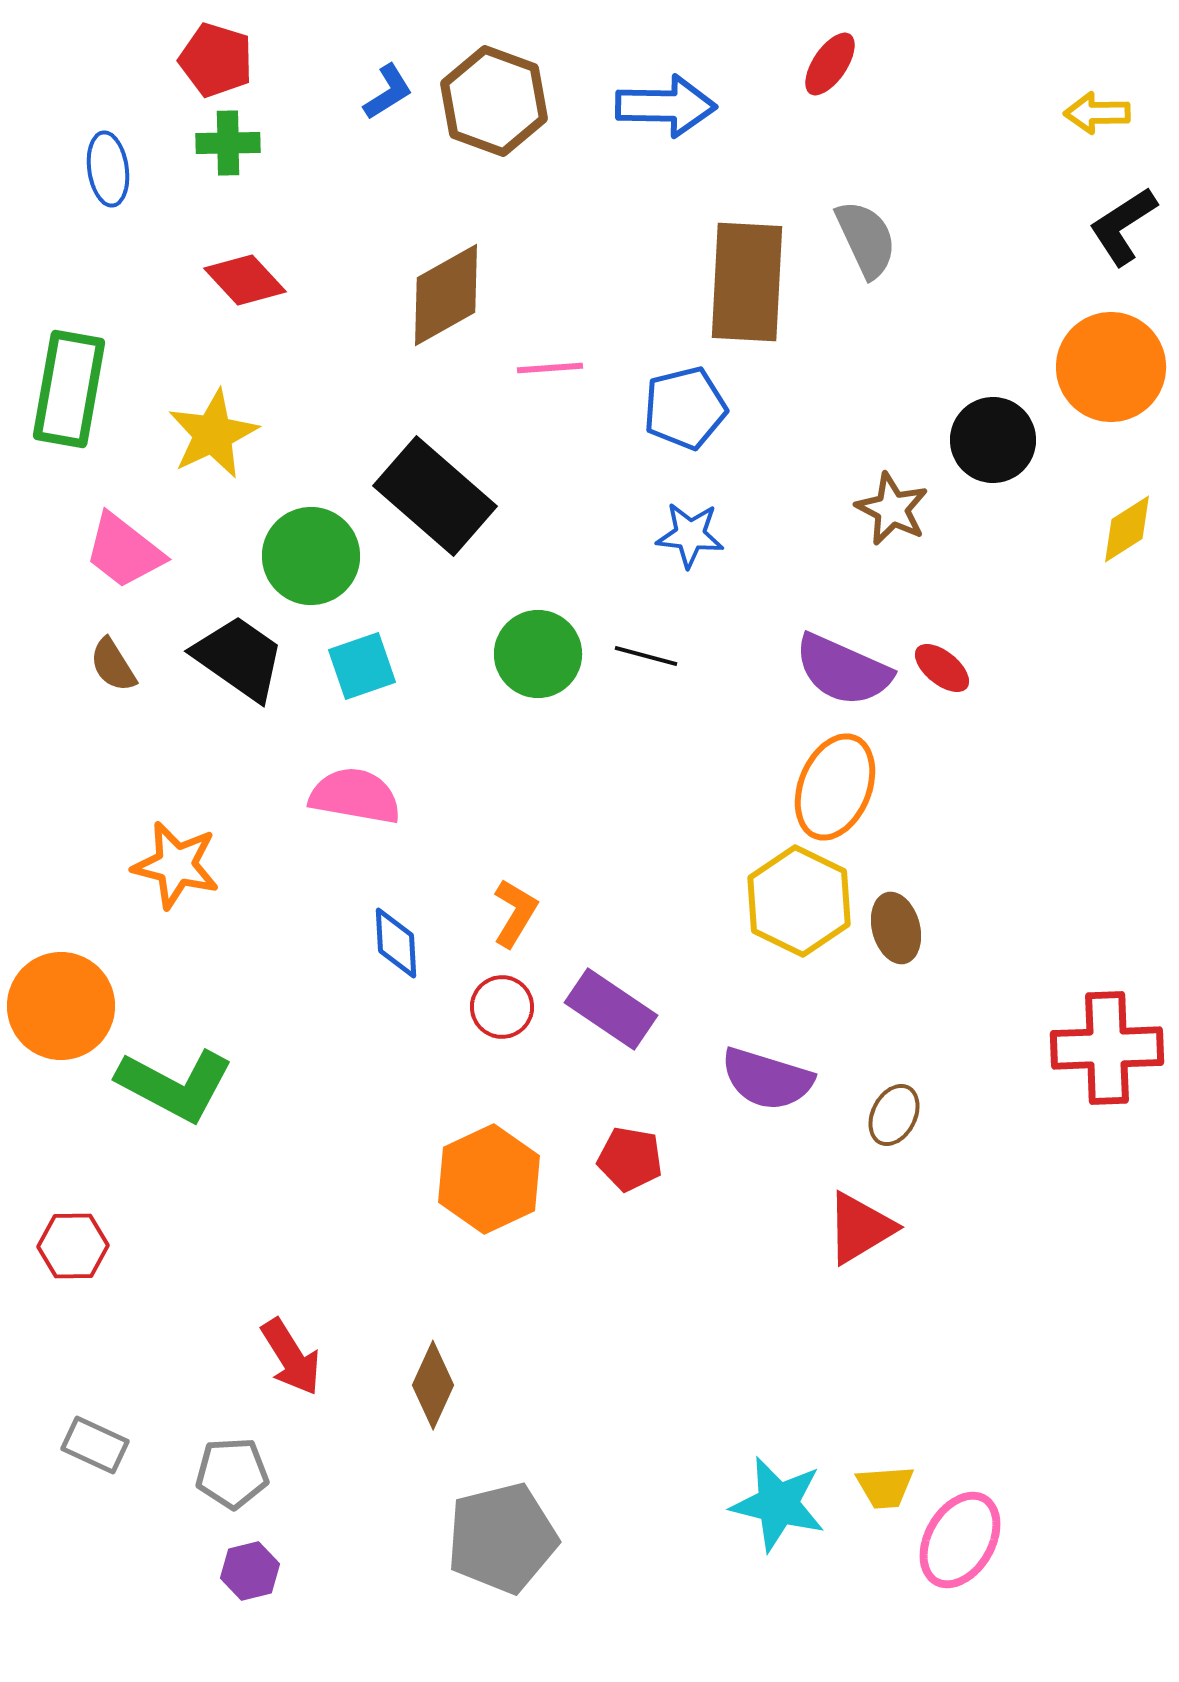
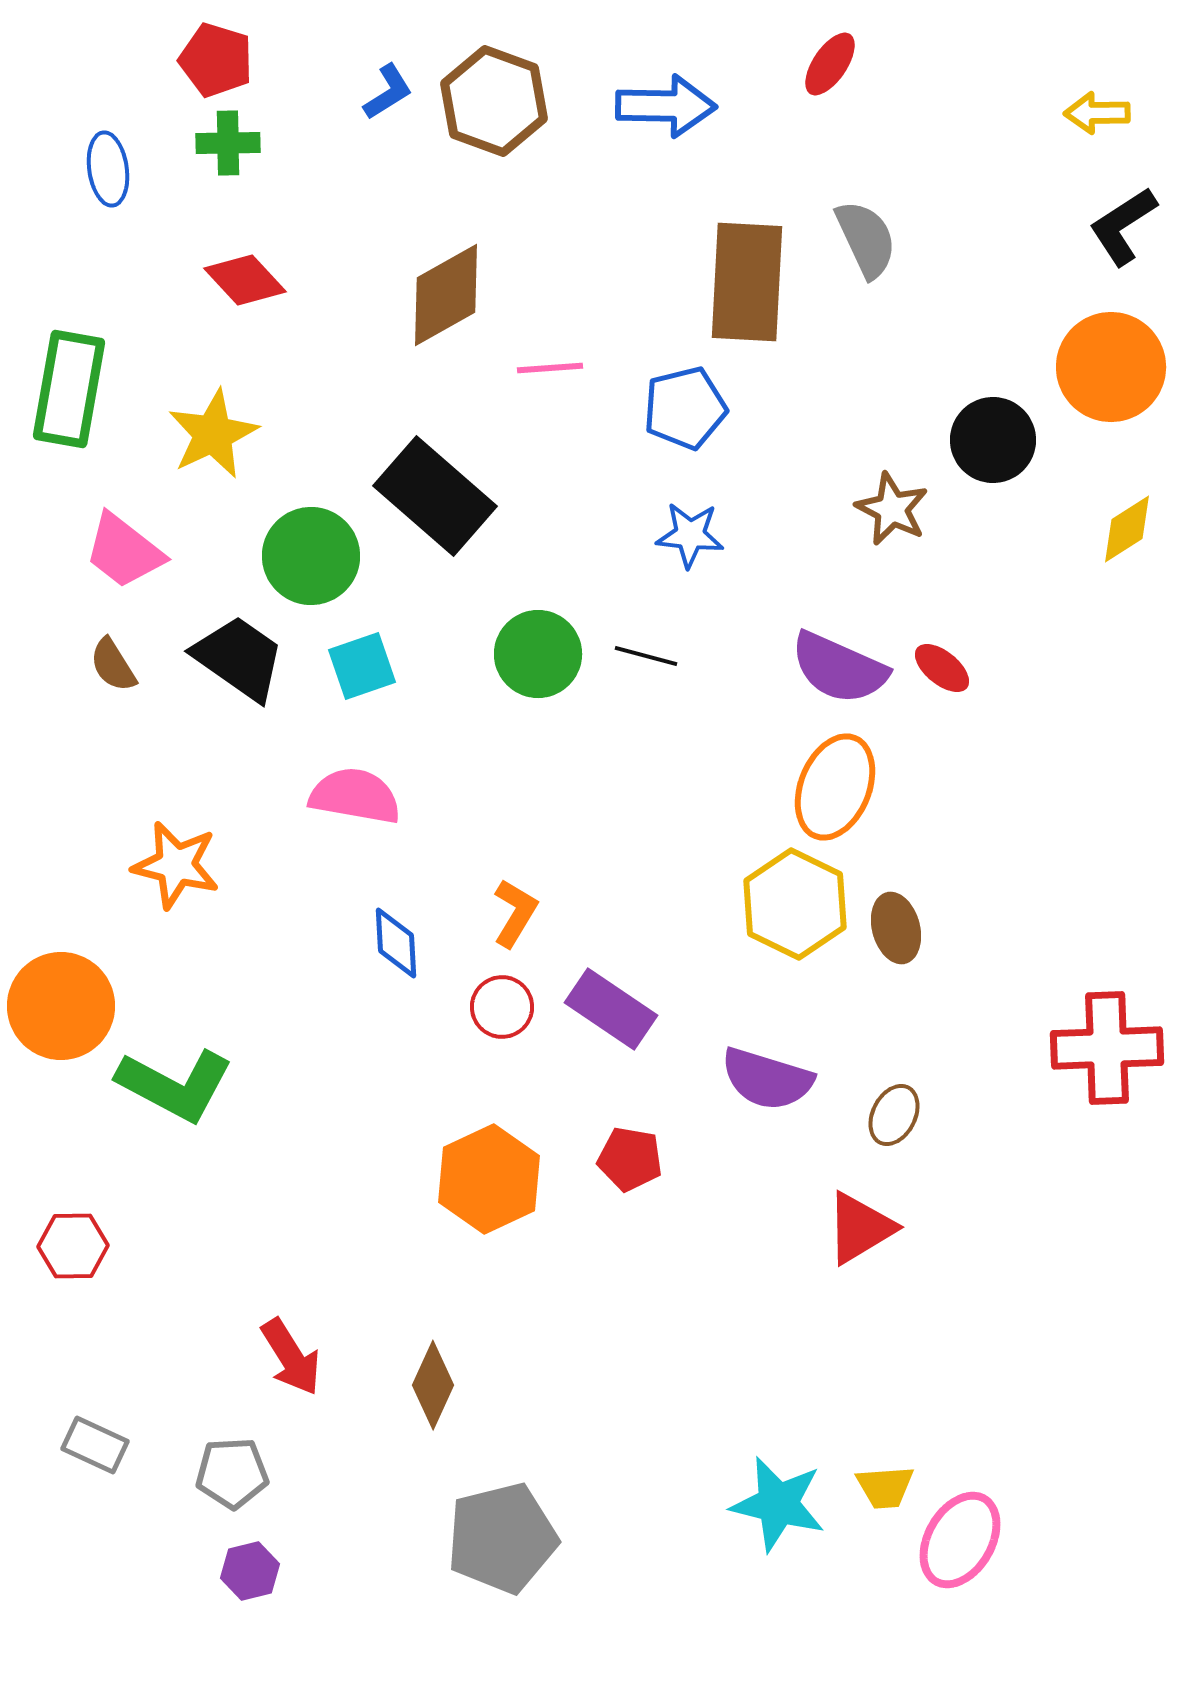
purple semicircle at (843, 670): moved 4 px left, 2 px up
yellow hexagon at (799, 901): moved 4 px left, 3 px down
